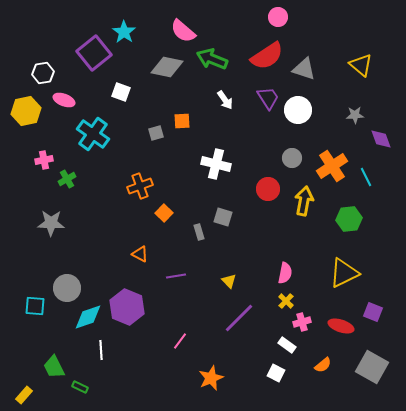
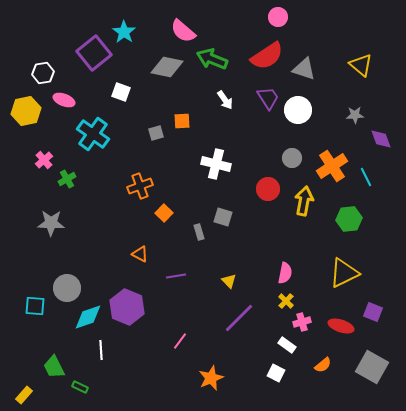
pink cross at (44, 160): rotated 30 degrees counterclockwise
